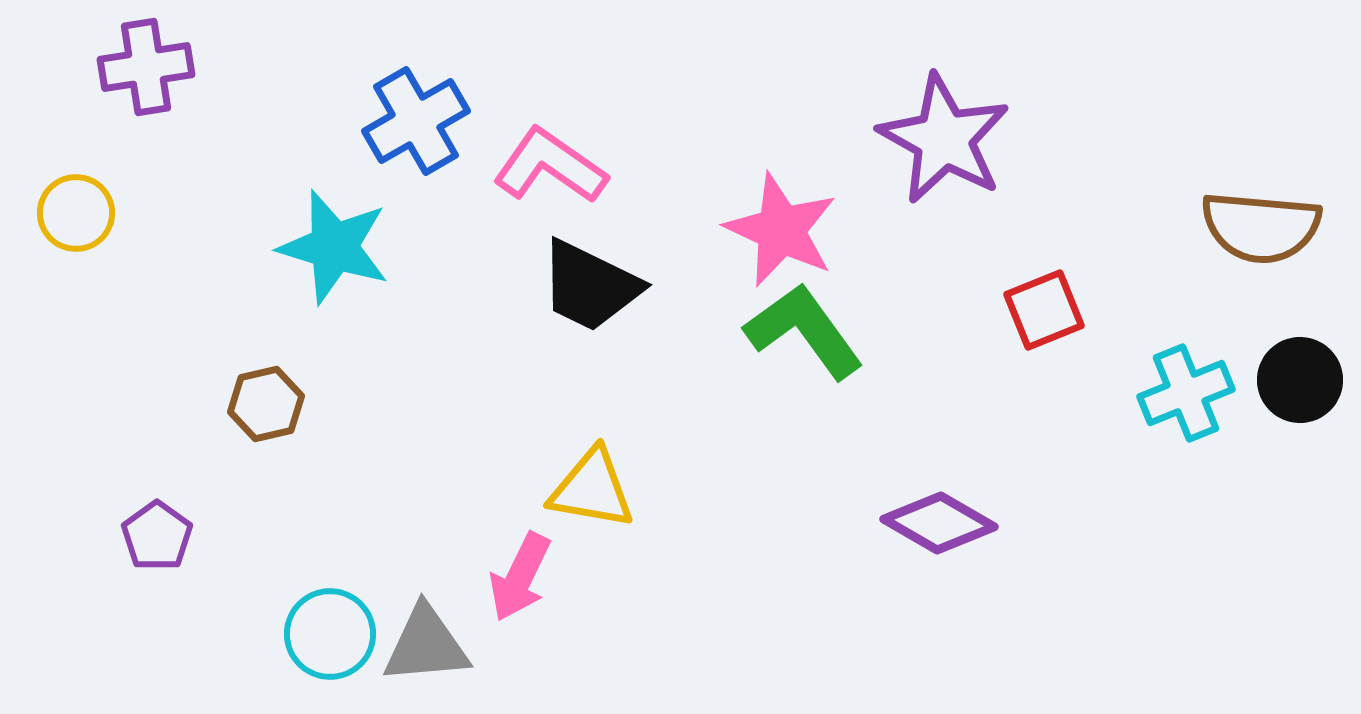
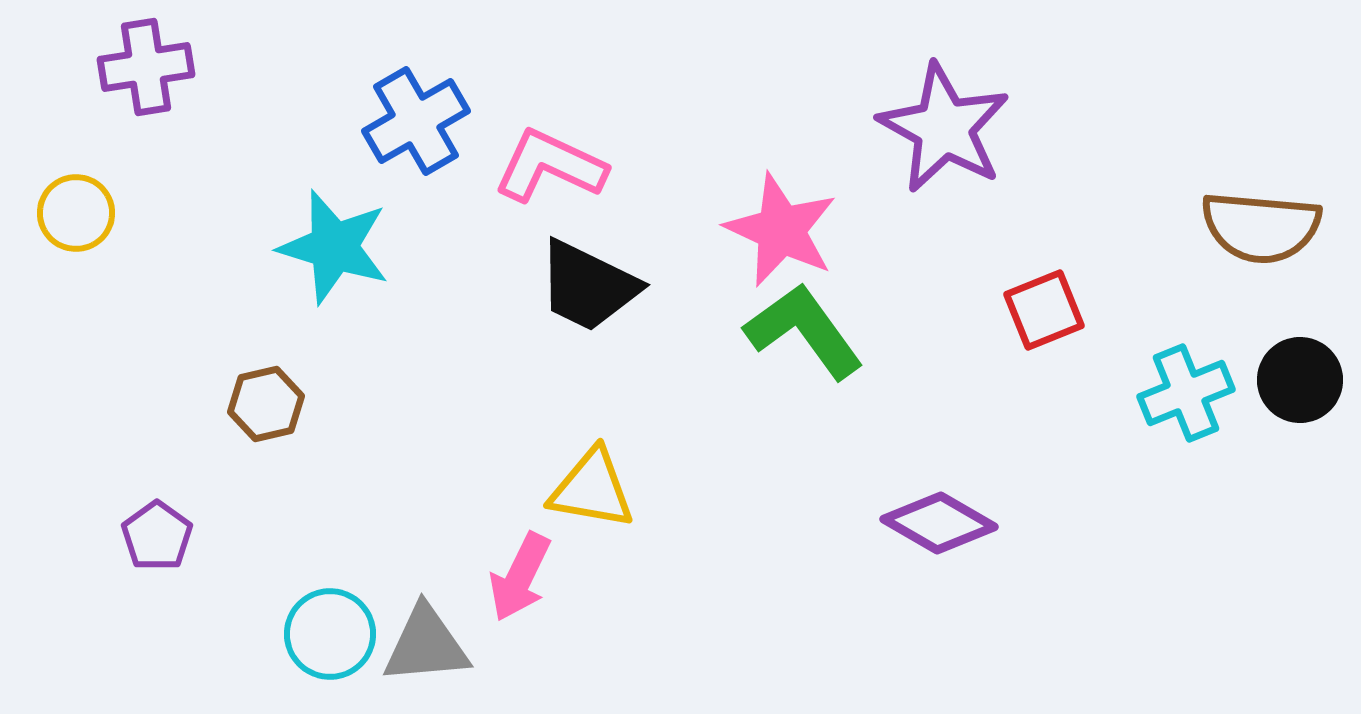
purple star: moved 11 px up
pink L-shape: rotated 10 degrees counterclockwise
black trapezoid: moved 2 px left
